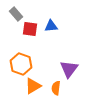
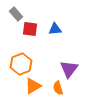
blue triangle: moved 4 px right, 3 px down
orange hexagon: rotated 20 degrees clockwise
orange semicircle: moved 2 px right; rotated 24 degrees counterclockwise
